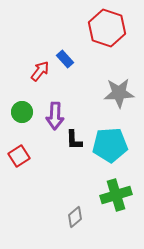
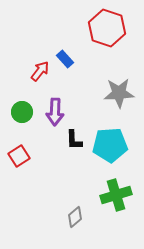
purple arrow: moved 4 px up
